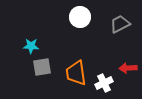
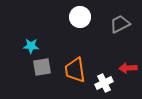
orange trapezoid: moved 1 px left, 3 px up
